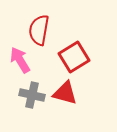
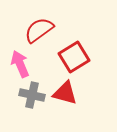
red semicircle: rotated 44 degrees clockwise
pink arrow: moved 4 px down; rotated 8 degrees clockwise
